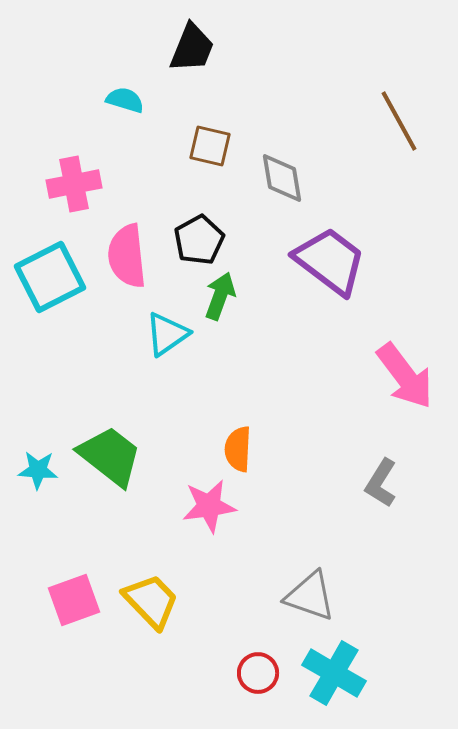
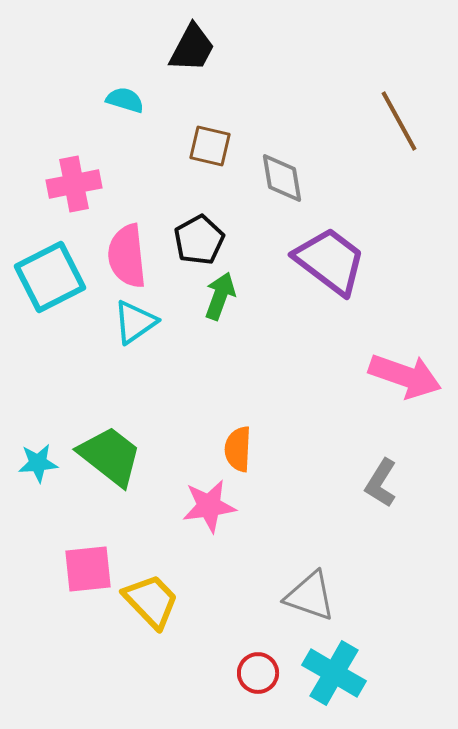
black trapezoid: rotated 6 degrees clockwise
cyan triangle: moved 32 px left, 12 px up
pink arrow: rotated 34 degrees counterclockwise
cyan star: moved 7 px up; rotated 9 degrees counterclockwise
pink square: moved 14 px right, 31 px up; rotated 14 degrees clockwise
